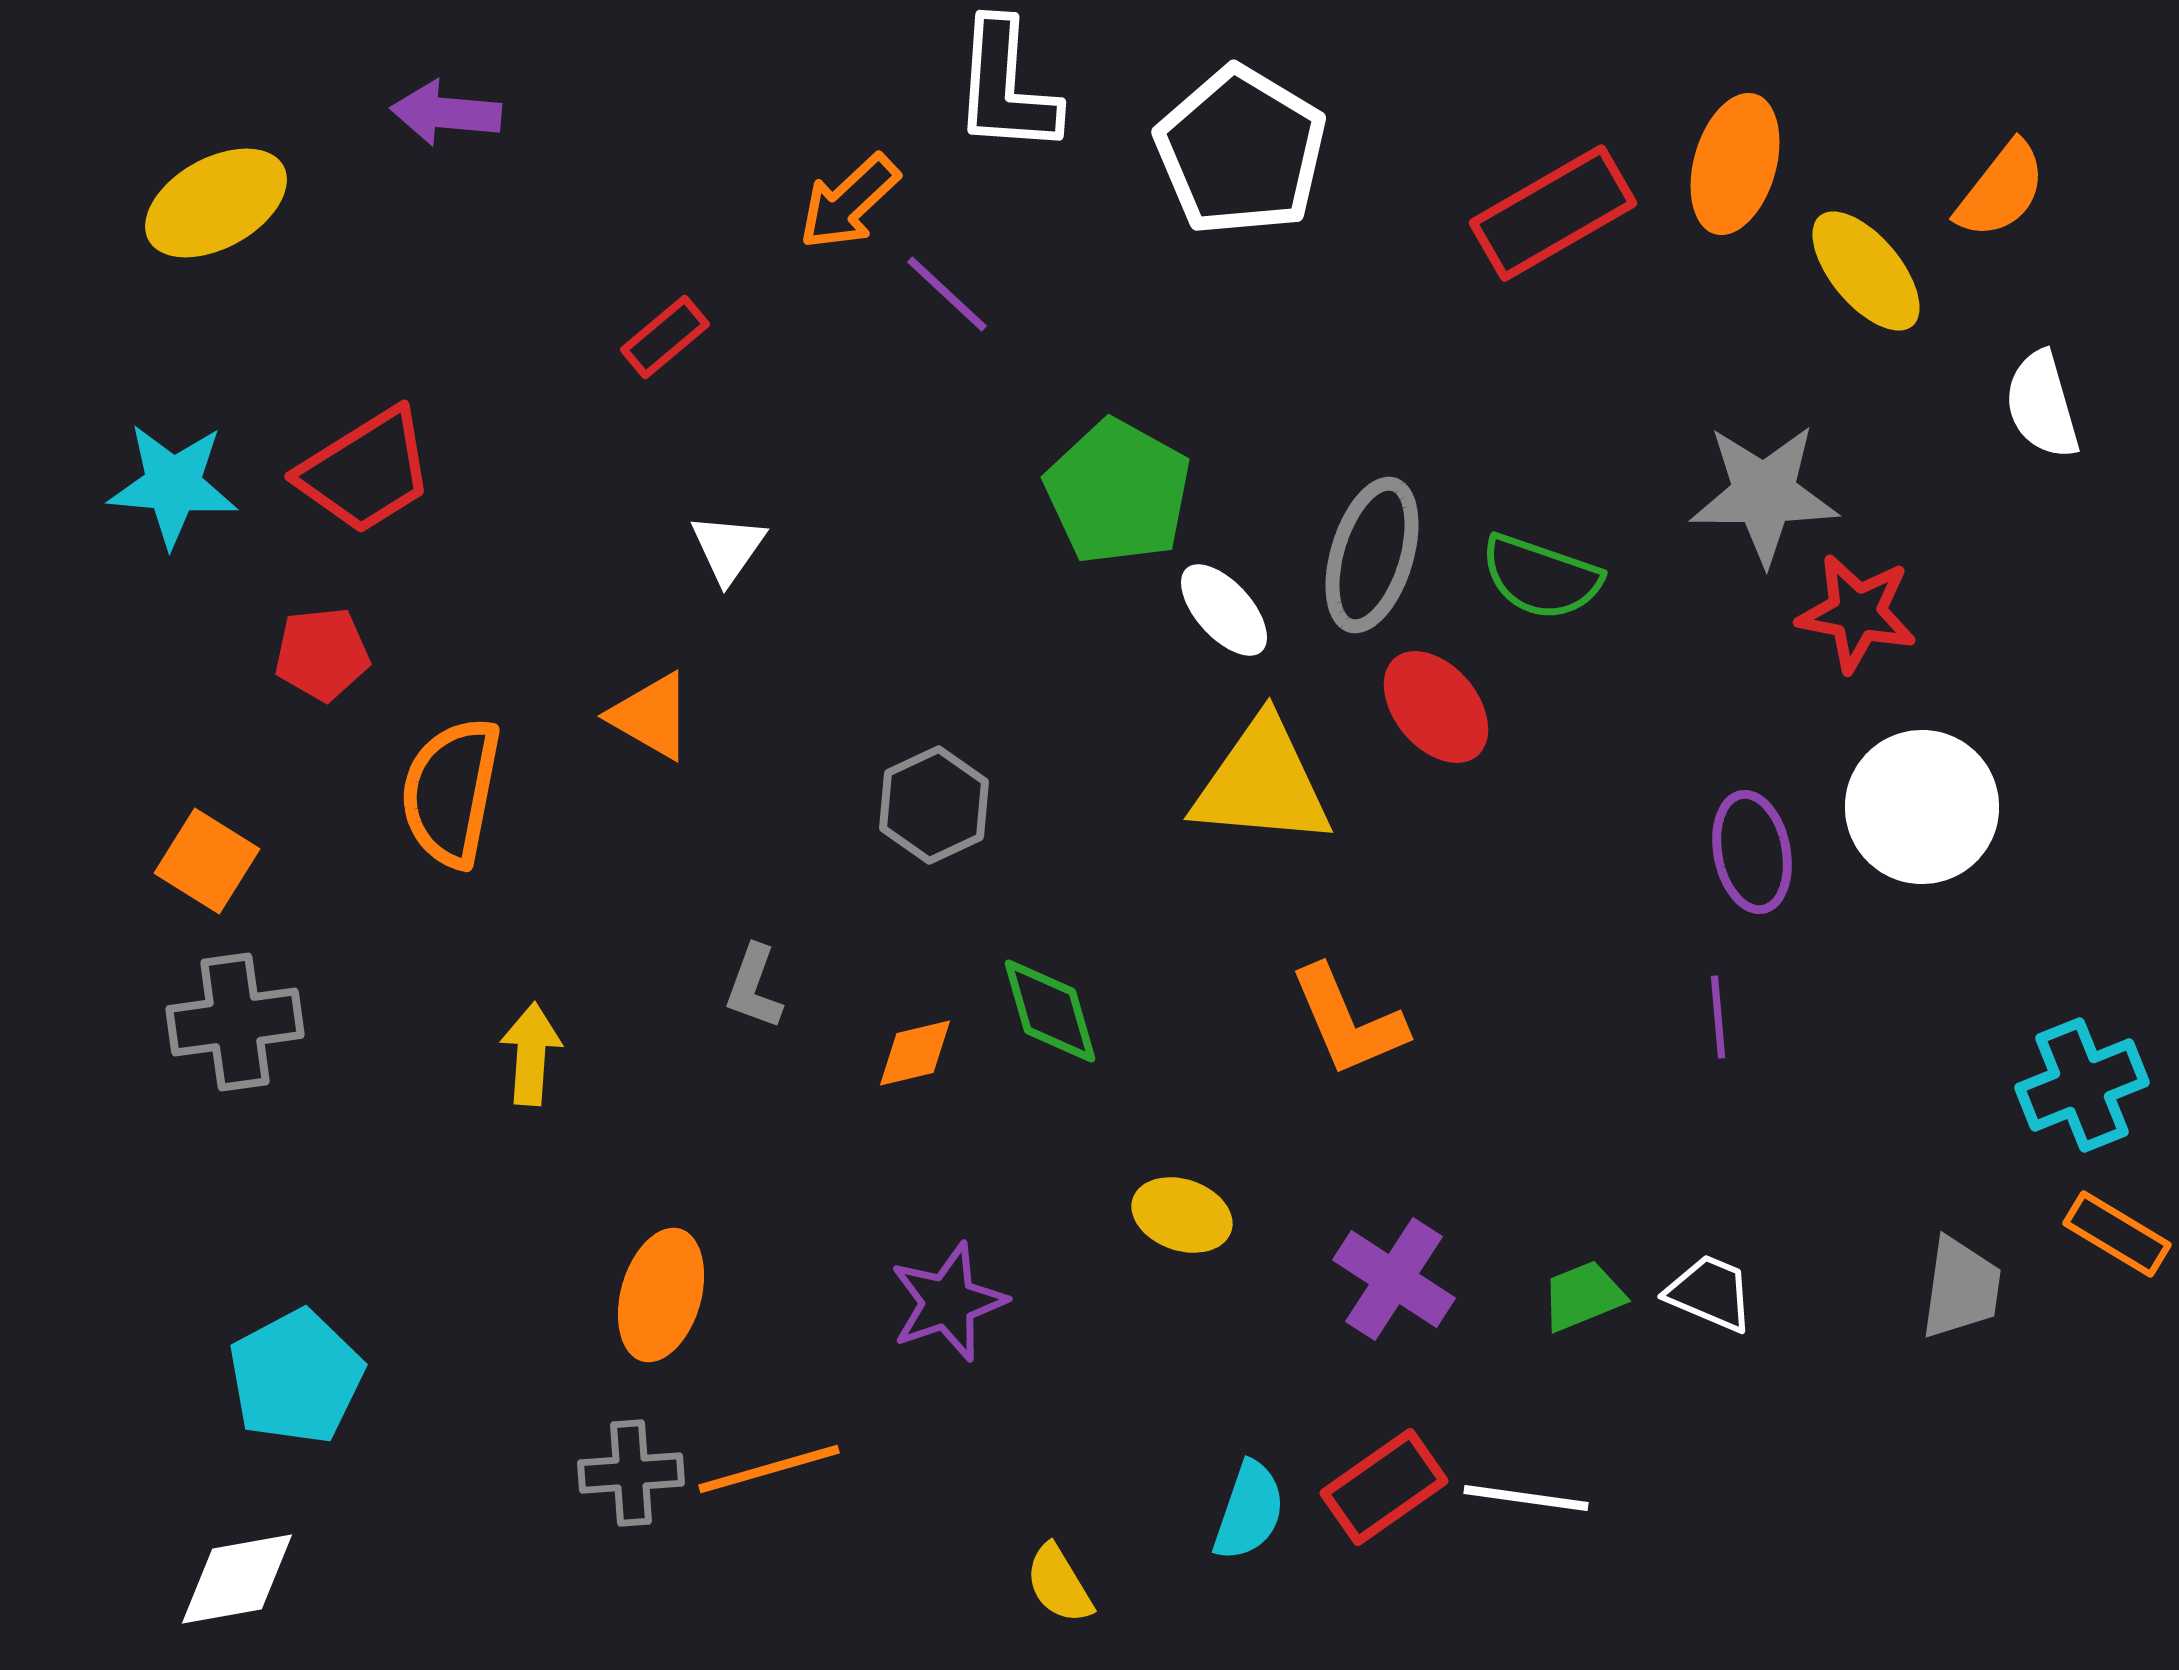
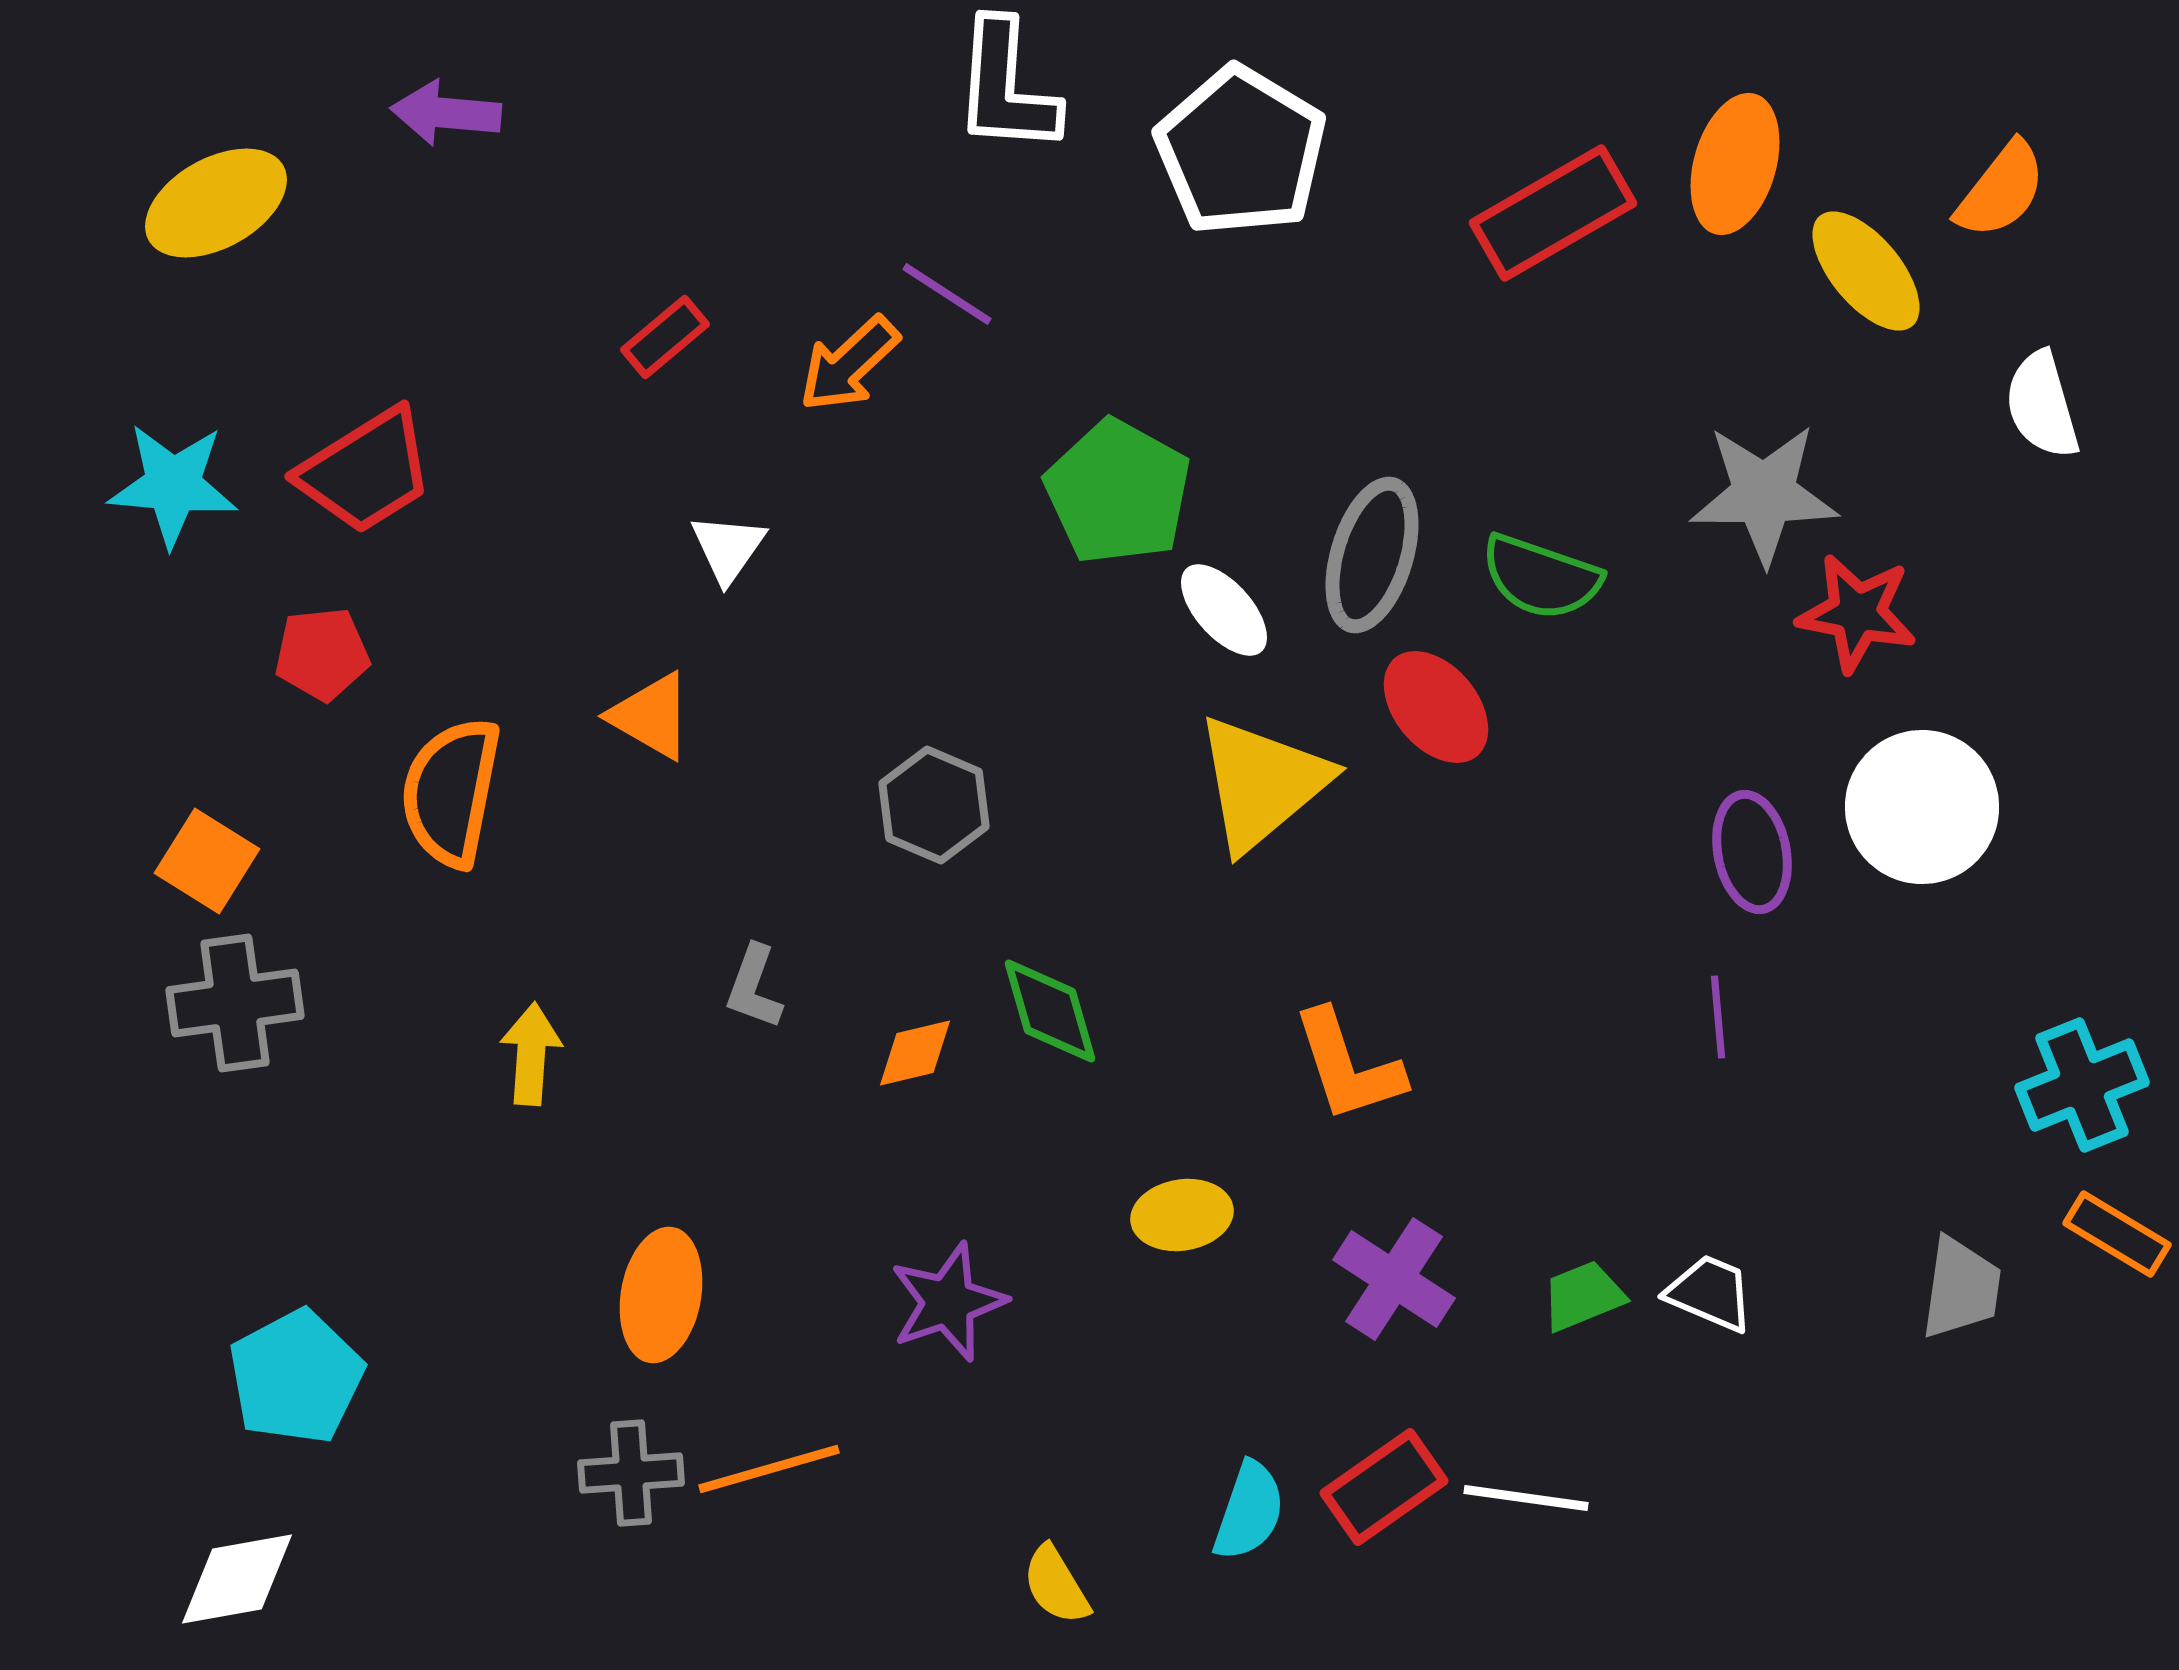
orange arrow at (849, 202): moved 162 px down
purple line at (947, 294): rotated 10 degrees counterclockwise
yellow triangle at (1262, 783): rotated 45 degrees counterclockwise
gray hexagon at (934, 805): rotated 12 degrees counterclockwise
orange L-shape at (1348, 1021): moved 45 px down; rotated 5 degrees clockwise
gray cross at (235, 1022): moved 19 px up
yellow ellipse at (1182, 1215): rotated 28 degrees counterclockwise
orange ellipse at (661, 1295): rotated 6 degrees counterclockwise
yellow semicircle at (1059, 1584): moved 3 px left, 1 px down
